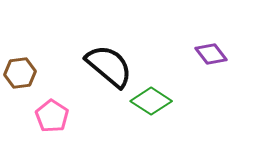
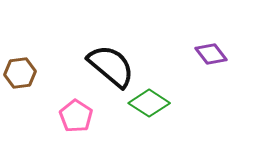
black semicircle: moved 2 px right
green diamond: moved 2 px left, 2 px down
pink pentagon: moved 24 px right
